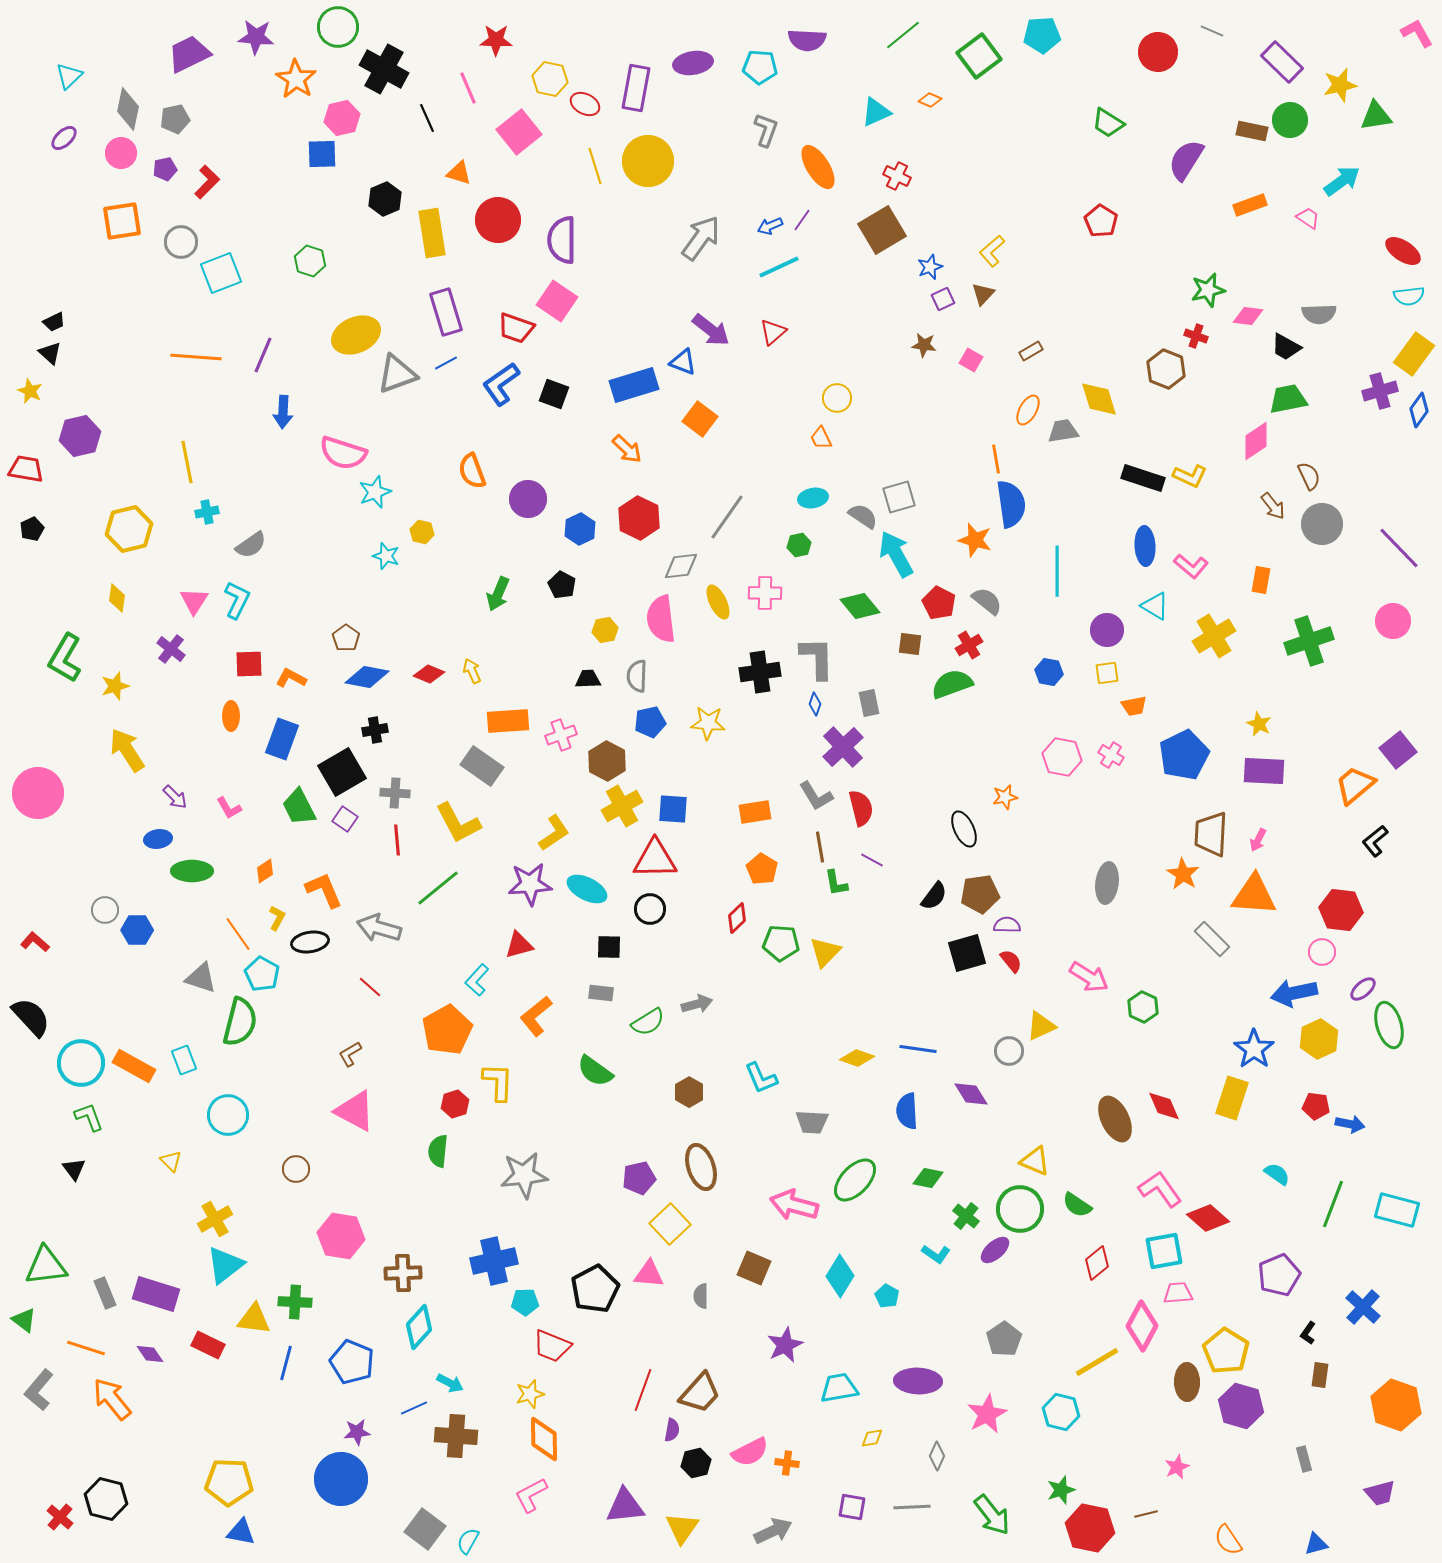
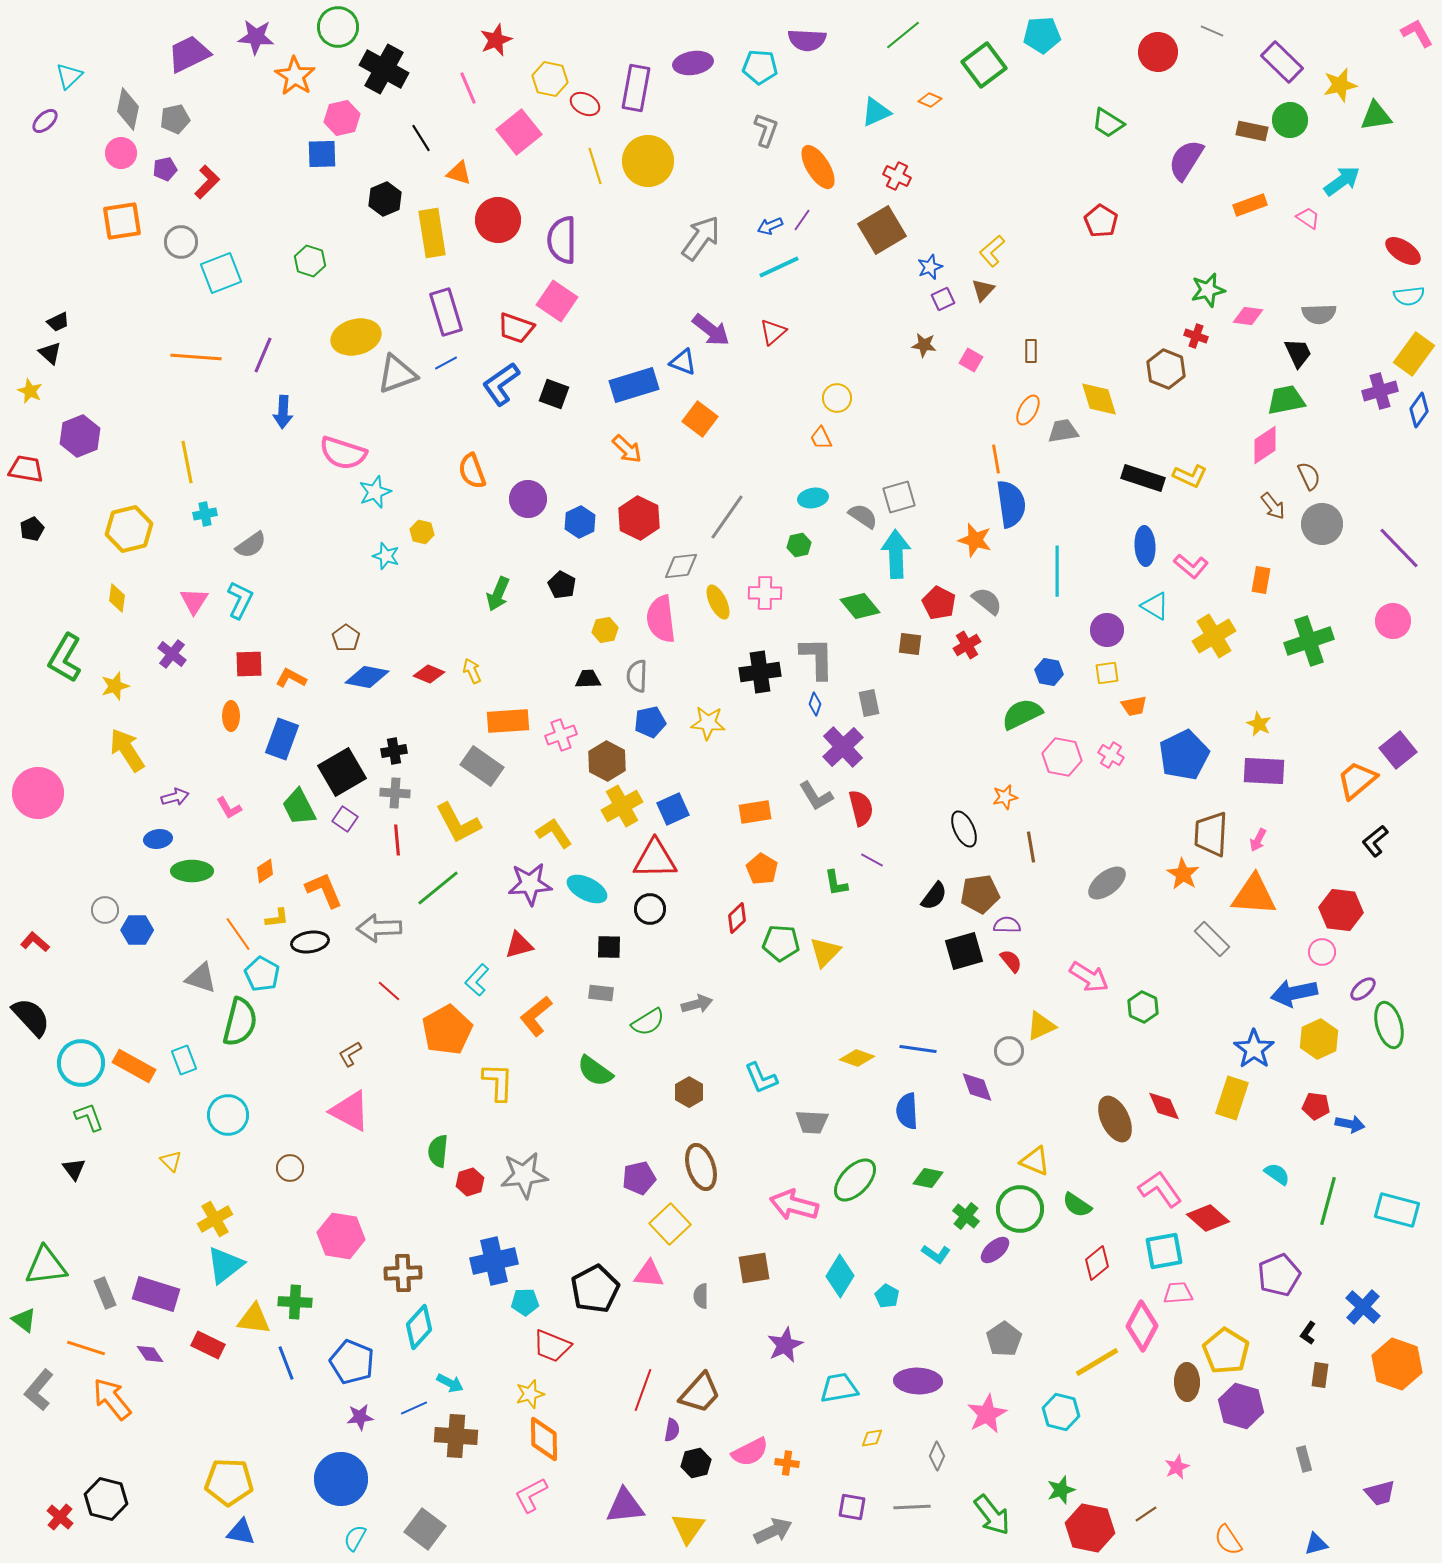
red star at (496, 40): rotated 24 degrees counterclockwise
green square at (979, 56): moved 5 px right, 9 px down
orange star at (296, 79): moved 1 px left, 3 px up
black line at (427, 118): moved 6 px left, 20 px down; rotated 8 degrees counterclockwise
purple ellipse at (64, 138): moved 19 px left, 17 px up
brown triangle at (983, 294): moved 4 px up
black trapezoid at (54, 322): moved 4 px right
yellow ellipse at (356, 335): moved 2 px down; rotated 9 degrees clockwise
black trapezoid at (1286, 347): moved 12 px right, 6 px down; rotated 144 degrees counterclockwise
brown rectangle at (1031, 351): rotated 60 degrees counterclockwise
green trapezoid at (1288, 399): moved 2 px left, 1 px down
purple hexagon at (80, 436): rotated 9 degrees counterclockwise
pink diamond at (1256, 441): moved 9 px right, 4 px down
cyan cross at (207, 512): moved 2 px left, 2 px down
blue hexagon at (580, 529): moved 7 px up
cyan arrow at (896, 554): rotated 27 degrees clockwise
cyan L-shape at (237, 600): moved 3 px right
red cross at (969, 645): moved 2 px left
purple cross at (171, 649): moved 1 px right, 5 px down
green semicircle at (952, 684): moved 70 px right, 30 px down; rotated 6 degrees counterclockwise
black cross at (375, 730): moved 19 px right, 21 px down
orange trapezoid at (1355, 785): moved 2 px right, 5 px up
purple arrow at (175, 797): rotated 60 degrees counterclockwise
blue square at (673, 809): rotated 28 degrees counterclockwise
yellow L-shape at (554, 833): rotated 90 degrees counterclockwise
brown line at (820, 847): moved 211 px right
gray ellipse at (1107, 883): rotated 45 degrees clockwise
yellow L-shape at (277, 918): rotated 55 degrees clockwise
gray arrow at (379, 928): rotated 18 degrees counterclockwise
black square at (967, 953): moved 3 px left, 2 px up
red line at (370, 987): moved 19 px right, 4 px down
purple diamond at (971, 1094): moved 6 px right, 7 px up; rotated 12 degrees clockwise
red hexagon at (455, 1104): moved 15 px right, 78 px down
pink triangle at (355, 1111): moved 5 px left
brown circle at (296, 1169): moved 6 px left, 1 px up
green line at (1333, 1204): moved 5 px left, 3 px up; rotated 6 degrees counterclockwise
brown square at (754, 1268): rotated 32 degrees counterclockwise
blue line at (286, 1363): rotated 36 degrees counterclockwise
orange hexagon at (1396, 1405): moved 1 px right, 41 px up
purple star at (357, 1432): moved 3 px right, 15 px up
brown line at (1146, 1514): rotated 20 degrees counterclockwise
yellow triangle at (682, 1528): moved 6 px right
cyan semicircle at (468, 1541): moved 113 px left, 3 px up
